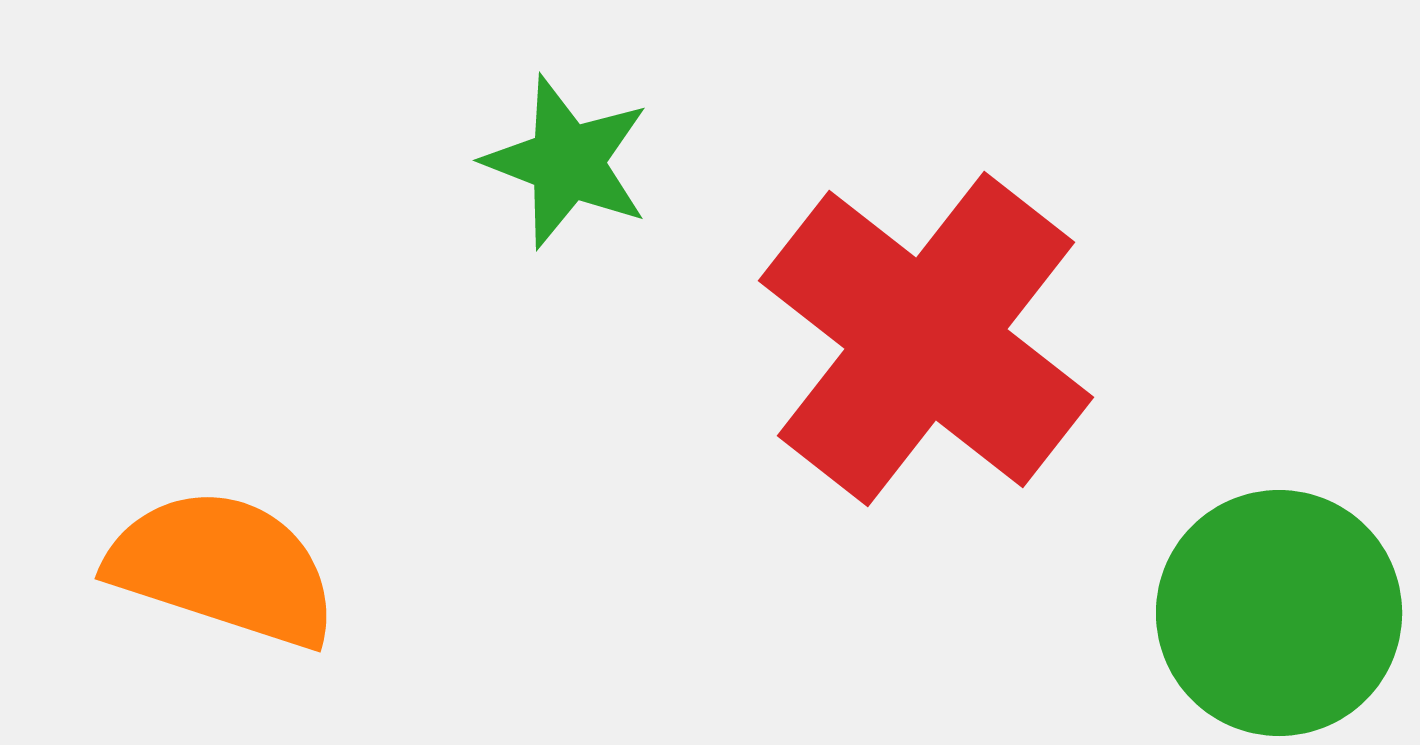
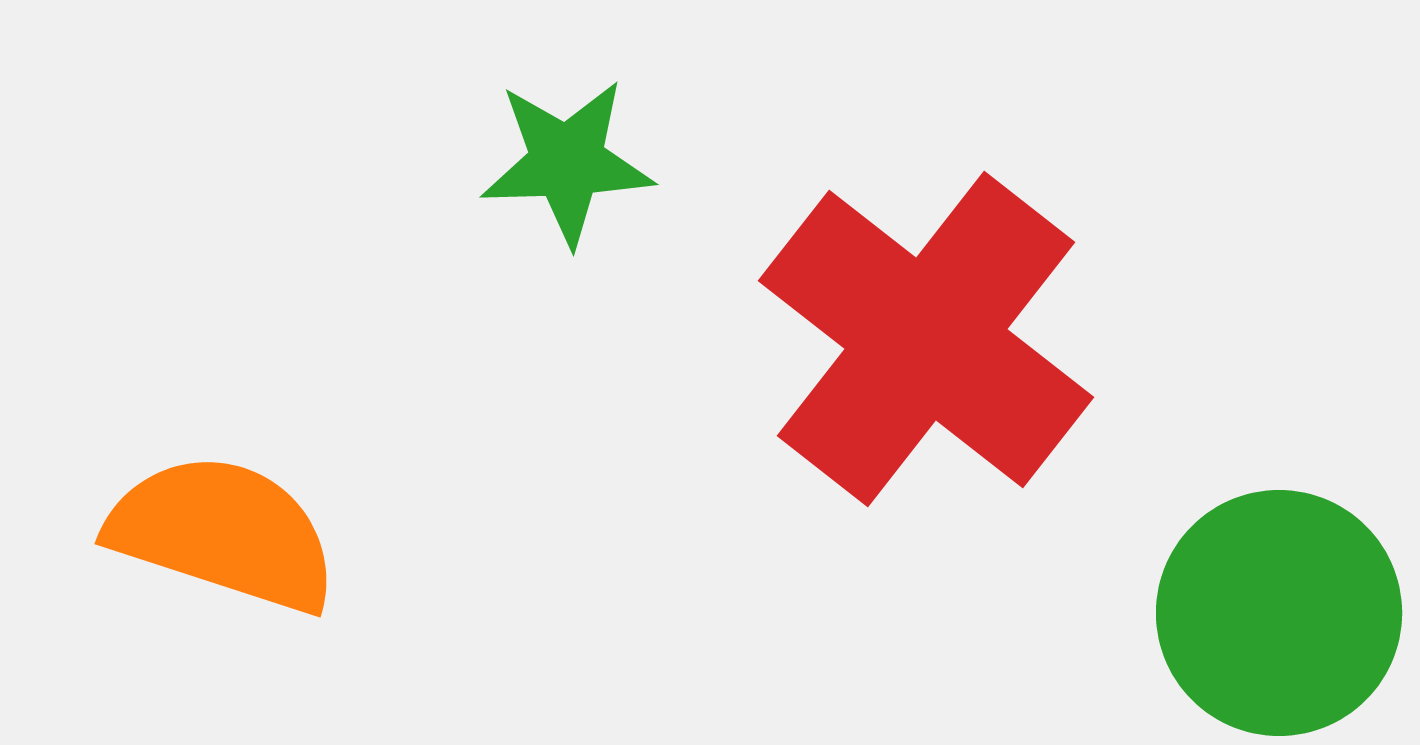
green star: rotated 23 degrees counterclockwise
orange semicircle: moved 35 px up
